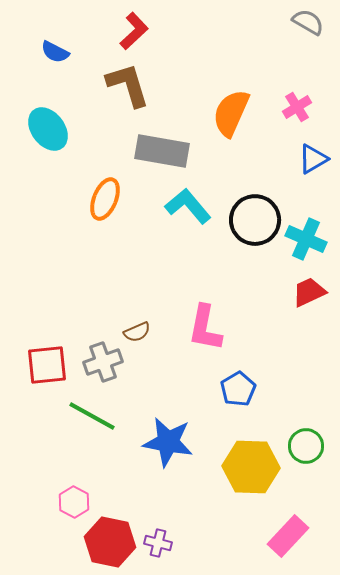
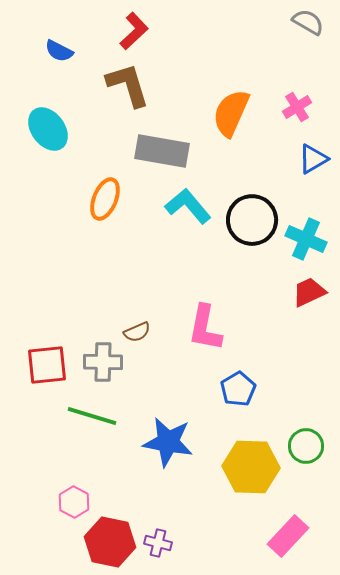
blue semicircle: moved 4 px right, 1 px up
black circle: moved 3 px left
gray cross: rotated 21 degrees clockwise
green line: rotated 12 degrees counterclockwise
